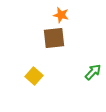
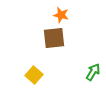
green arrow: rotated 12 degrees counterclockwise
yellow square: moved 1 px up
